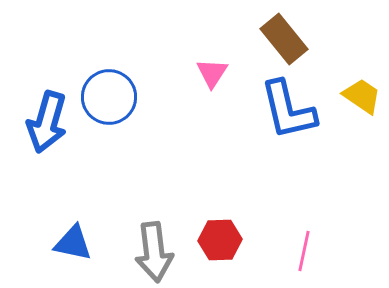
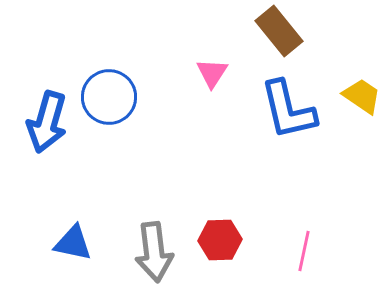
brown rectangle: moved 5 px left, 8 px up
